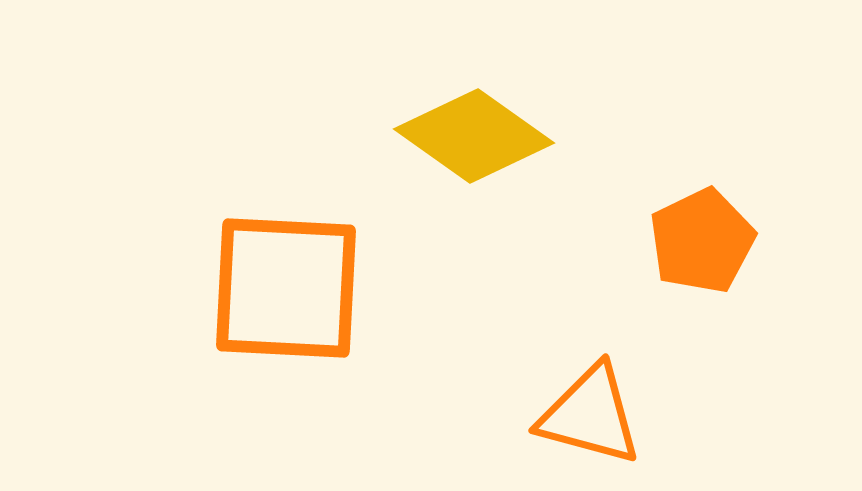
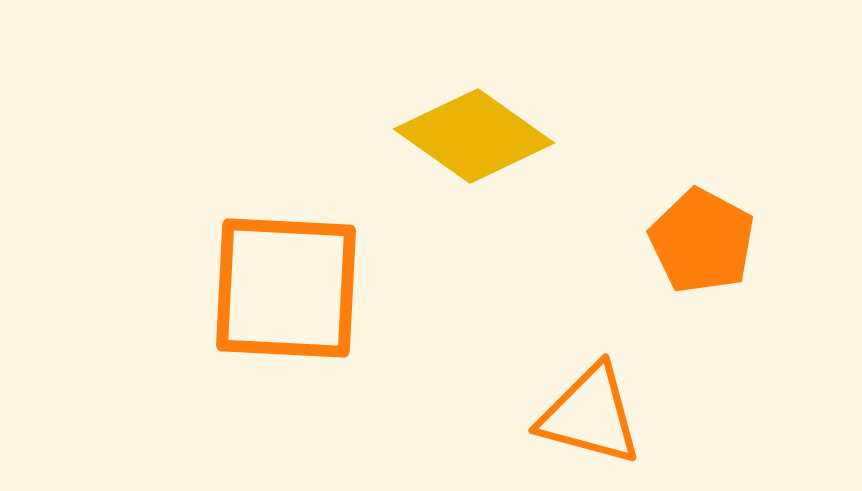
orange pentagon: rotated 18 degrees counterclockwise
